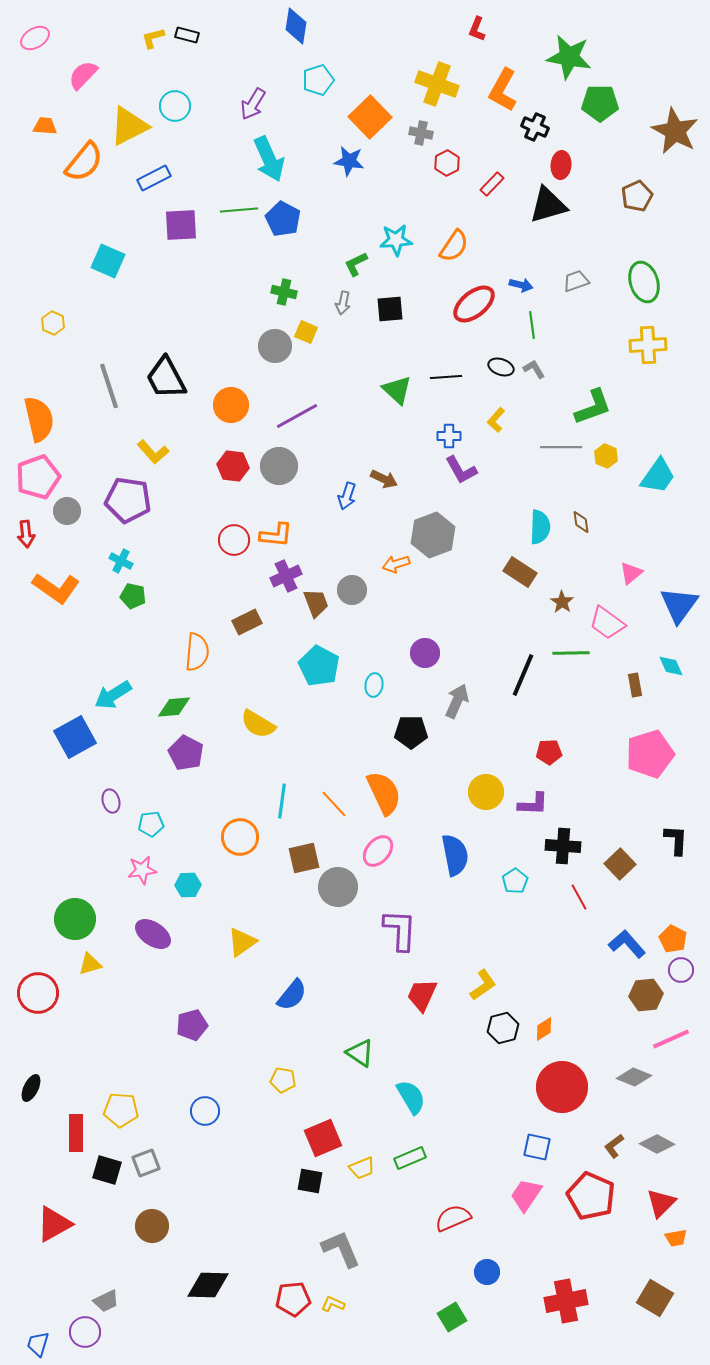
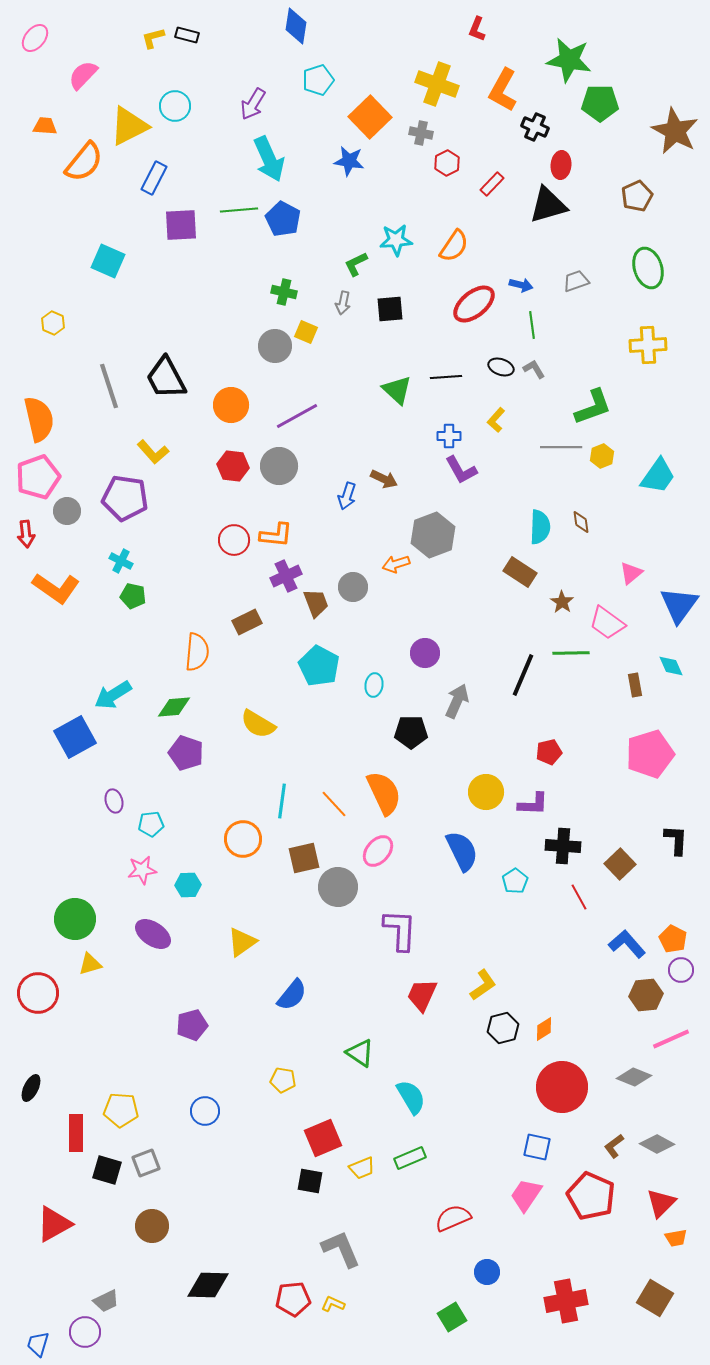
pink ellipse at (35, 38): rotated 20 degrees counterclockwise
green star at (569, 57): moved 3 px down
blue rectangle at (154, 178): rotated 36 degrees counterclockwise
green ellipse at (644, 282): moved 4 px right, 14 px up
yellow hexagon at (606, 456): moved 4 px left; rotated 15 degrees clockwise
purple pentagon at (128, 500): moved 3 px left, 2 px up
gray circle at (352, 590): moved 1 px right, 3 px up
red pentagon at (549, 752): rotated 10 degrees counterclockwise
purple pentagon at (186, 753): rotated 8 degrees counterclockwise
purple ellipse at (111, 801): moved 3 px right
orange circle at (240, 837): moved 3 px right, 2 px down
blue semicircle at (455, 855): moved 7 px right, 4 px up; rotated 15 degrees counterclockwise
